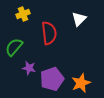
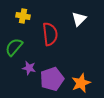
yellow cross: moved 2 px down; rotated 32 degrees clockwise
red semicircle: moved 1 px right, 1 px down
